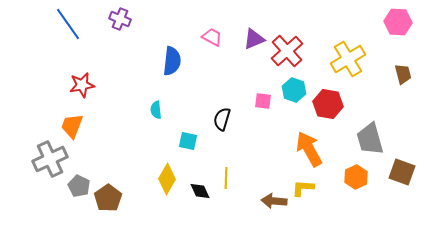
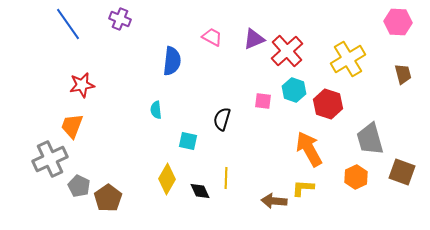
red hexagon: rotated 8 degrees clockwise
